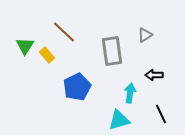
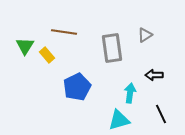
brown line: rotated 35 degrees counterclockwise
gray rectangle: moved 3 px up
